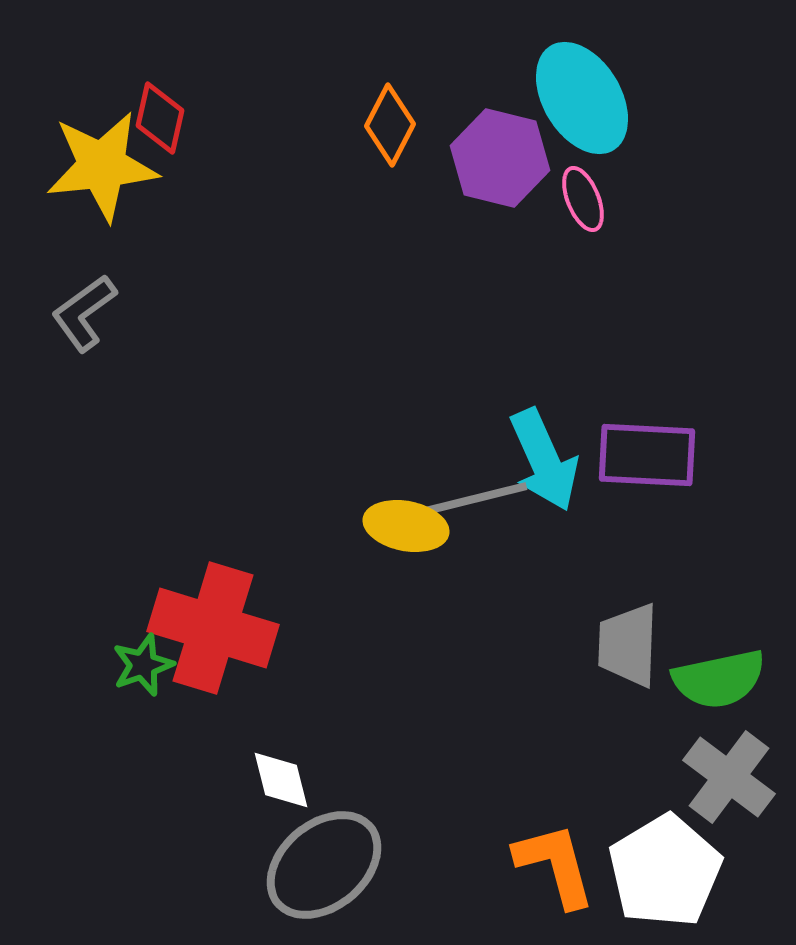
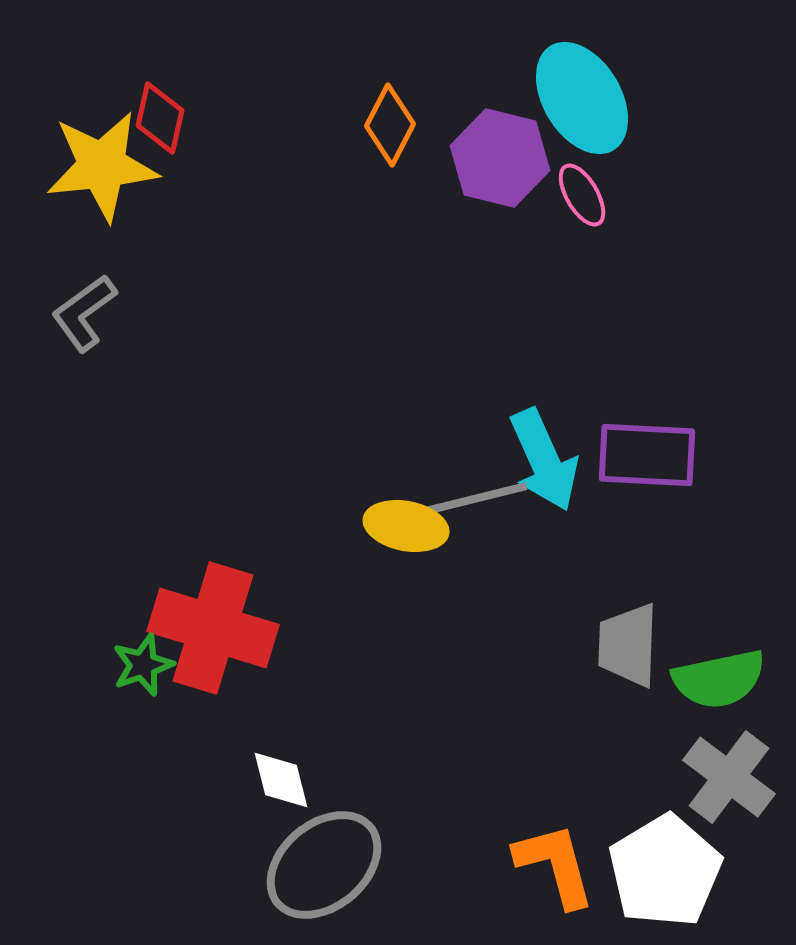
pink ellipse: moved 1 px left, 4 px up; rotated 8 degrees counterclockwise
